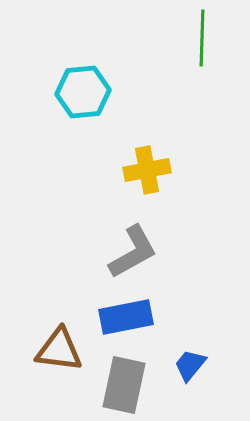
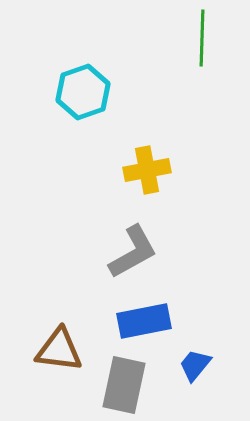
cyan hexagon: rotated 14 degrees counterclockwise
blue rectangle: moved 18 px right, 4 px down
blue trapezoid: moved 5 px right
